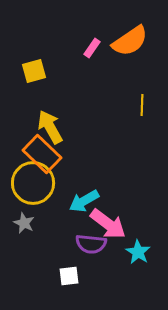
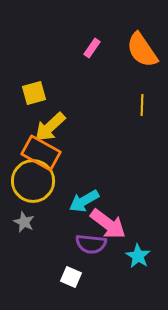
orange semicircle: moved 12 px right, 9 px down; rotated 90 degrees clockwise
yellow square: moved 22 px down
yellow arrow: rotated 104 degrees counterclockwise
orange rectangle: moved 1 px left, 1 px up; rotated 15 degrees counterclockwise
yellow circle: moved 2 px up
gray star: moved 1 px up
cyan star: moved 4 px down
white square: moved 2 px right, 1 px down; rotated 30 degrees clockwise
